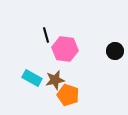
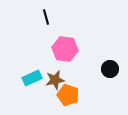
black line: moved 18 px up
black circle: moved 5 px left, 18 px down
cyan rectangle: rotated 54 degrees counterclockwise
